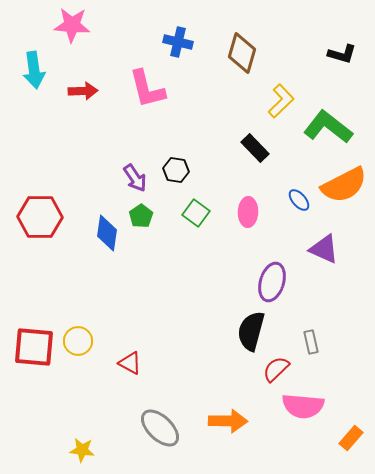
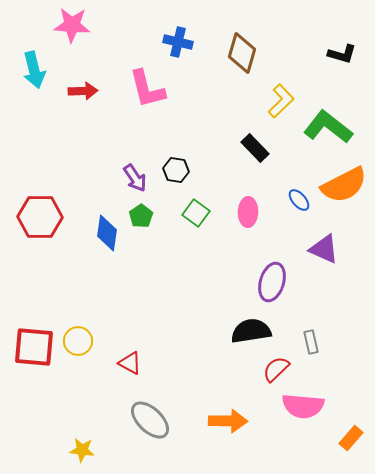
cyan arrow: rotated 6 degrees counterclockwise
black semicircle: rotated 66 degrees clockwise
gray ellipse: moved 10 px left, 8 px up
